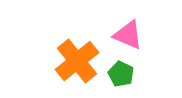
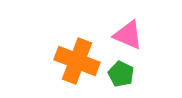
orange cross: rotated 30 degrees counterclockwise
